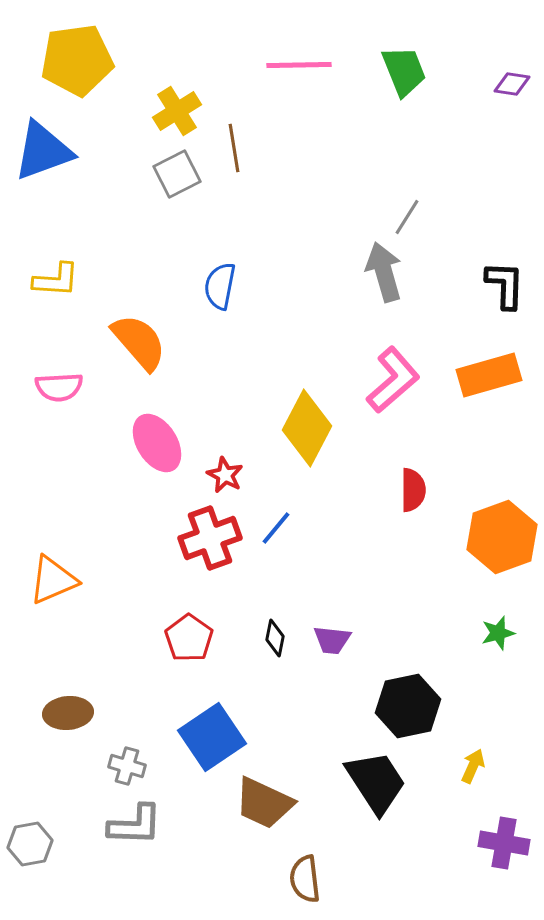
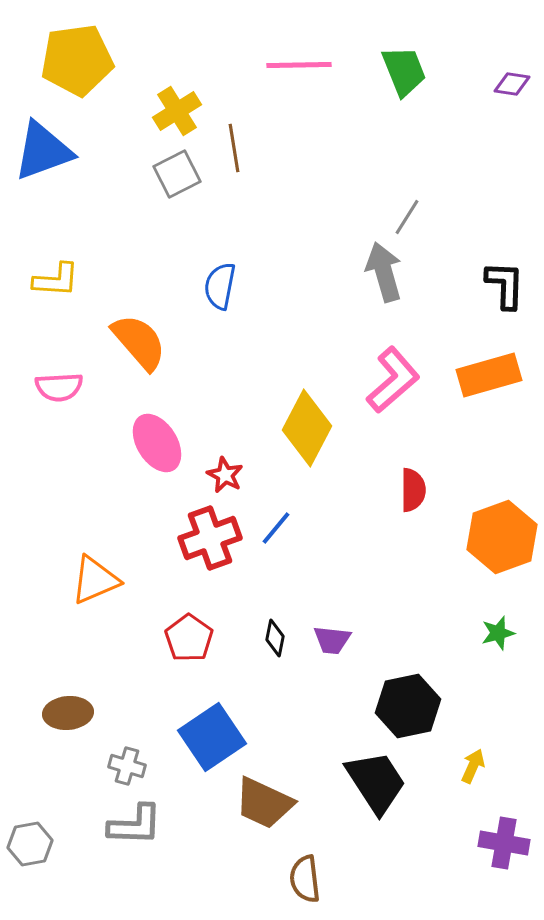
orange triangle: moved 42 px right
